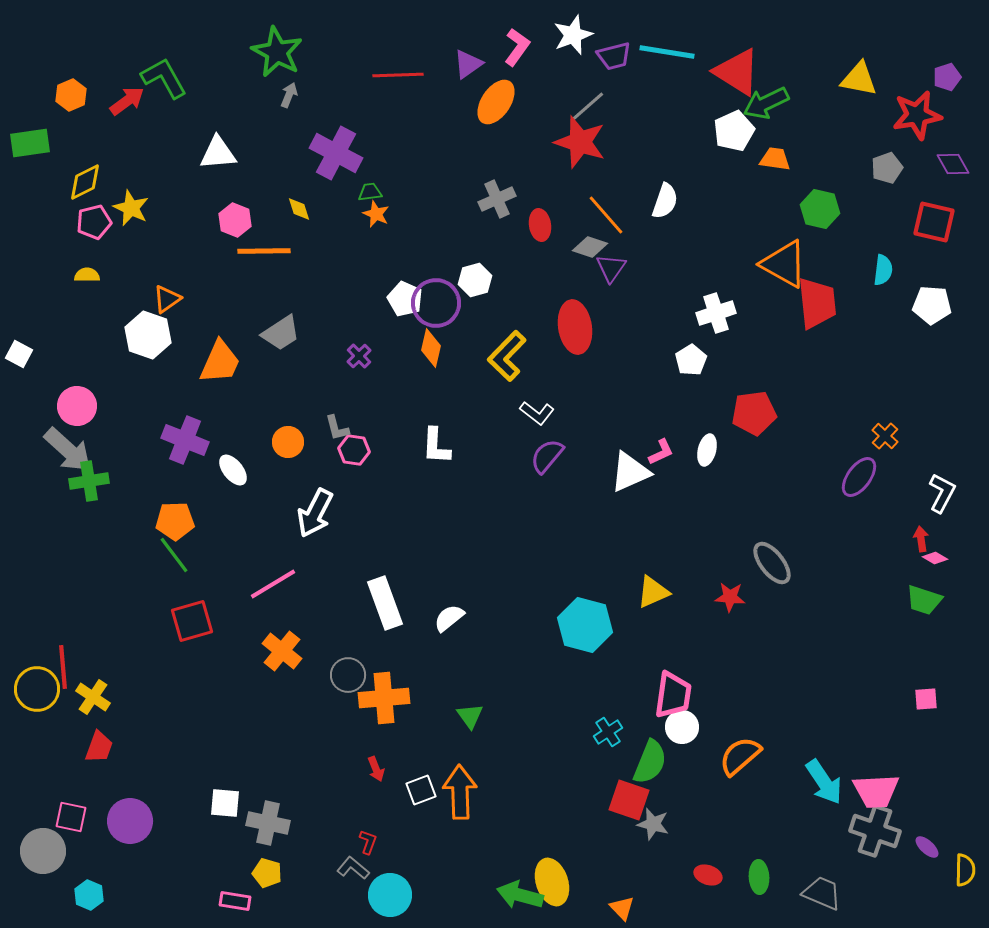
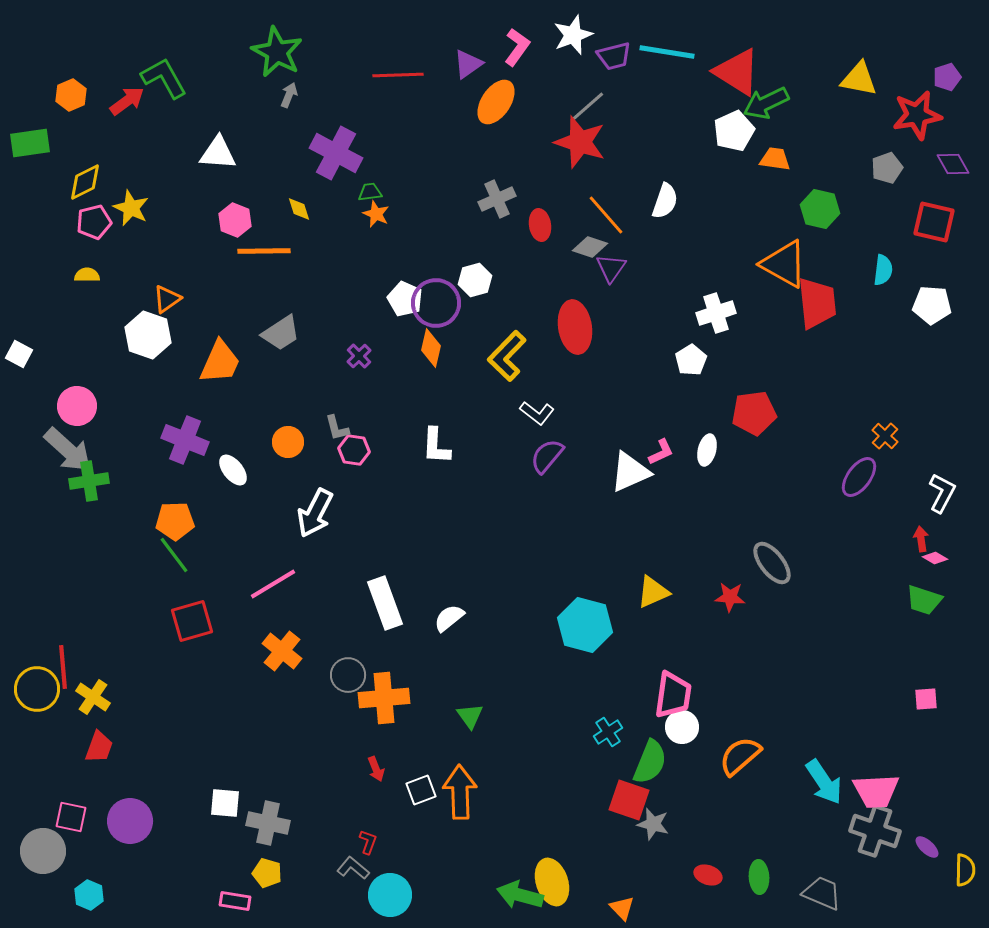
white triangle at (218, 153): rotated 9 degrees clockwise
